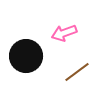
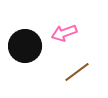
black circle: moved 1 px left, 10 px up
